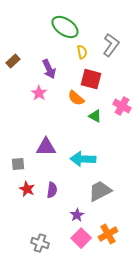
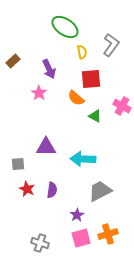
red square: rotated 20 degrees counterclockwise
orange cross: rotated 12 degrees clockwise
pink square: rotated 30 degrees clockwise
